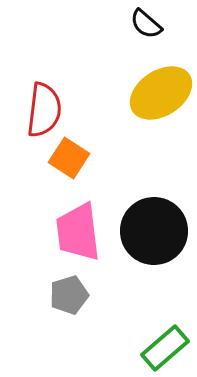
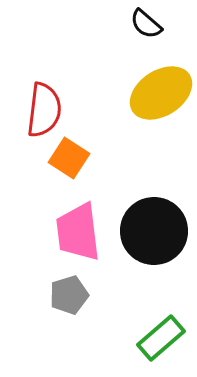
green rectangle: moved 4 px left, 10 px up
